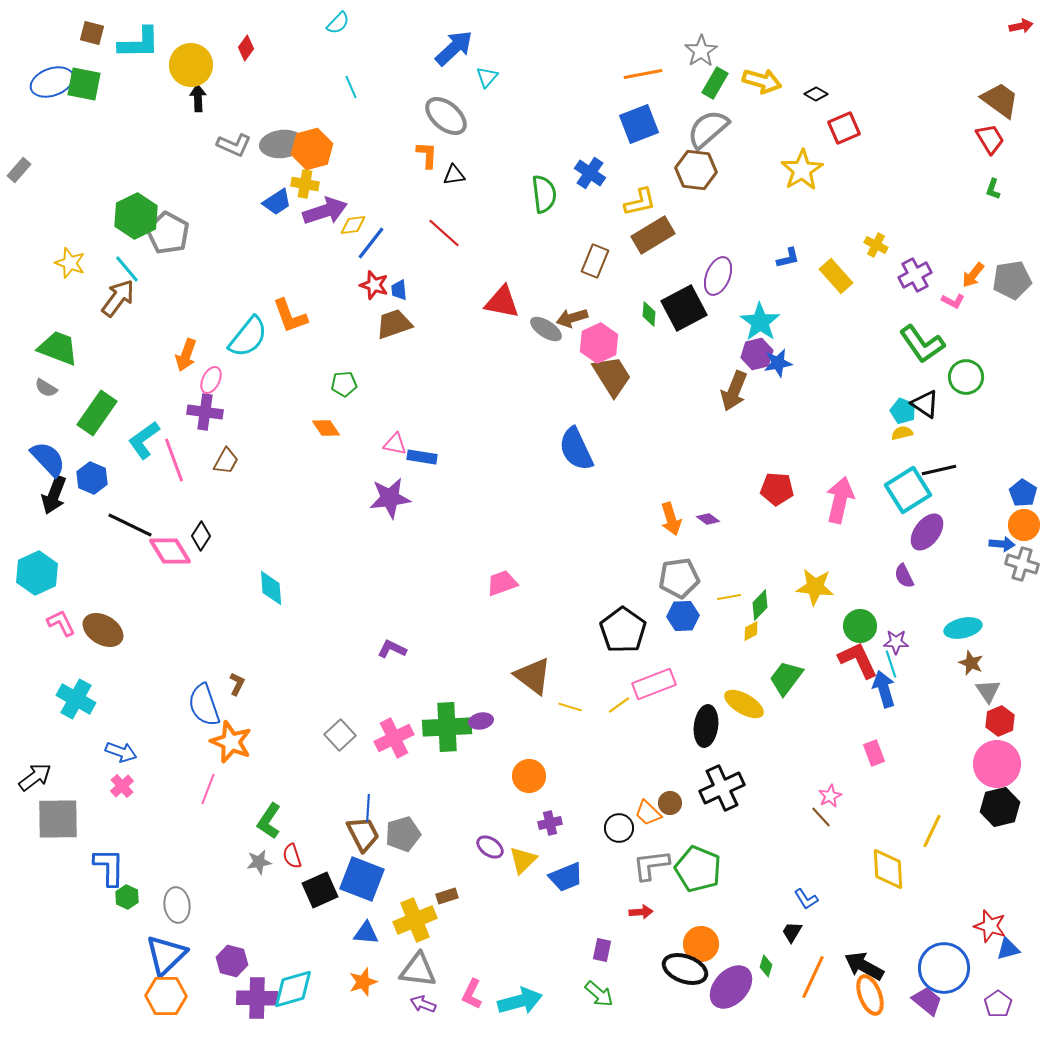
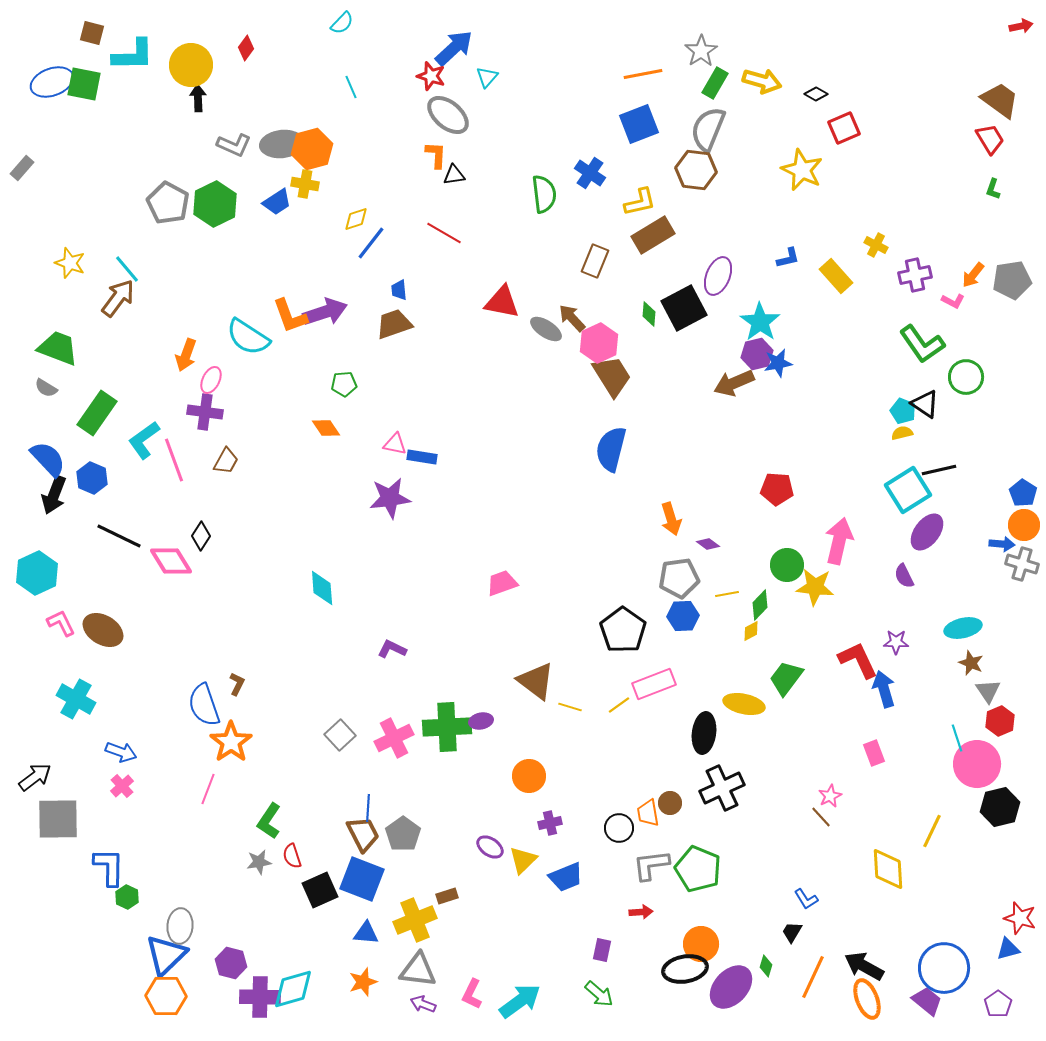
cyan semicircle at (338, 23): moved 4 px right
cyan L-shape at (139, 43): moved 6 px left, 12 px down
gray ellipse at (446, 116): moved 2 px right, 1 px up
gray semicircle at (708, 129): rotated 27 degrees counterclockwise
orange L-shape at (427, 155): moved 9 px right
gray rectangle at (19, 170): moved 3 px right, 2 px up
yellow star at (802, 170): rotated 15 degrees counterclockwise
purple arrow at (325, 211): moved 101 px down
green hexagon at (136, 216): moved 79 px right, 12 px up
yellow diamond at (353, 225): moved 3 px right, 6 px up; rotated 12 degrees counterclockwise
gray pentagon at (168, 233): moved 30 px up
red line at (444, 233): rotated 12 degrees counterclockwise
purple cross at (915, 275): rotated 16 degrees clockwise
red star at (374, 285): moved 57 px right, 209 px up
brown arrow at (572, 318): rotated 64 degrees clockwise
cyan semicircle at (248, 337): rotated 84 degrees clockwise
brown arrow at (734, 391): moved 8 px up; rotated 45 degrees clockwise
blue semicircle at (576, 449): moved 35 px right; rotated 39 degrees clockwise
pink arrow at (840, 500): moved 1 px left, 41 px down
purple diamond at (708, 519): moved 25 px down
black line at (130, 525): moved 11 px left, 11 px down
pink diamond at (170, 551): moved 1 px right, 10 px down
cyan diamond at (271, 588): moved 51 px right
yellow line at (729, 597): moved 2 px left, 3 px up
green circle at (860, 626): moved 73 px left, 61 px up
cyan line at (891, 664): moved 66 px right, 74 px down
brown triangle at (533, 676): moved 3 px right, 5 px down
yellow ellipse at (744, 704): rotated 18 degrees counterclockwise
black ellipse at (706, 726): moved 2 px left, 7 px down
orange star at (231, 742): rotated 15 degrees clockwise
pink circle at (997, 764): moved 20 px left
orange trapezoid at (648, 813): rotated 36 degrees clockwise
gray pentagon at (403, 834): rotated 20 degrees counterclockwise
gray ellipse at (177, 905): moved 3 px right, 21 px down; rotated 12 degrees clockwise
red star at (990, 926): moved 30 px right, 8 px up
purple hexagon at (232, 961): moved 1 px left, 2 px down
black ellipse at (685, 969): rotated 30 degrees counterclockwise
orange ellipse at (870, 995): moved 3 px left, 4 px down
purple cross at (257, 998): moved 3 px right, 1 px up
cyan arrow at (520, 1001): rotated 21 degrees counterclockwise
